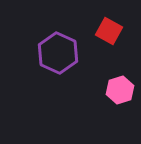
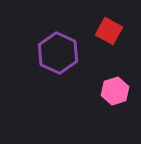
pink hexagon: moved 5 px left, 1 px down
